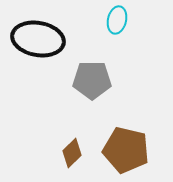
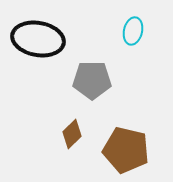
cyan ellipse: moved 16 px right, 11 px down
brown diamond: moved 19 px up
